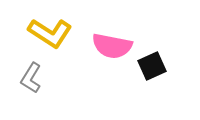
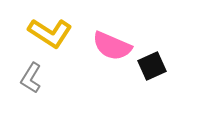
pink semicircle: rotated 12 degrees clockwise
